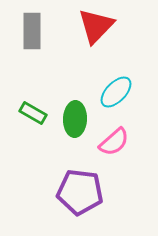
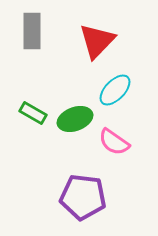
red triangle: moved 1 px right, 15 px down
cyan ellipse: moved 1 px left, 2 px up
green ellipse: rotated 68 degrees clockwise
pink semicircle: rotated 76 degrees clockwise
purple pentagon: moved 3 px right, 5 px down
